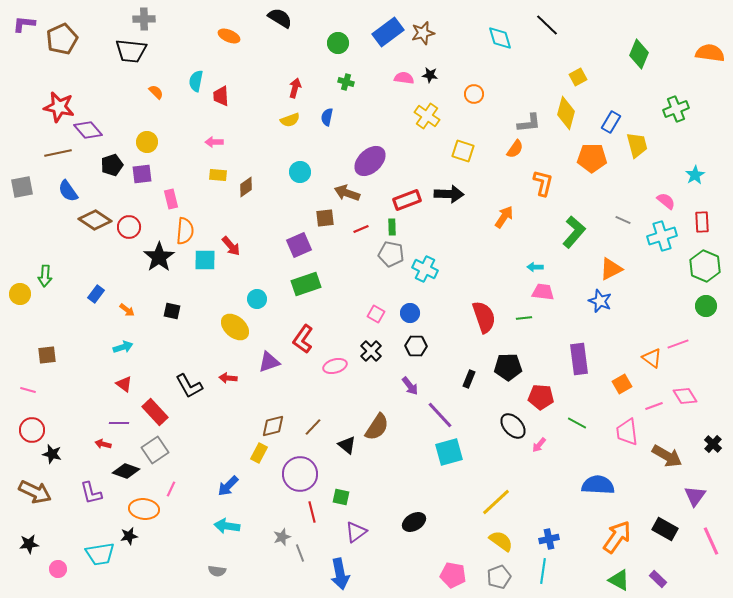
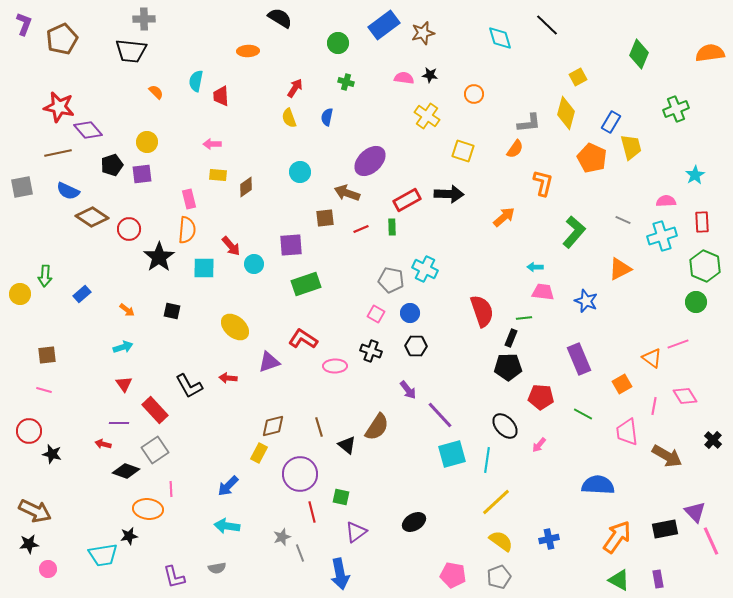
purple L-shape at (24, 24): rotated 105 degrees clockwise
blue rectangle at (388, 32): moved 4 px left, 7 px up
orange ellipse at (229, 36): moved 19 px right, 15 px down; rotated 25 degrees counterclockwise
orange semicircle at (710, 53): rotated 16 degrees counterclockwise
red arrow at (295, 88): rotated 18 degrees clockwise
yellow semicircle at (290, 120): moved 1 px left, 2 px up; rotated 90 degrees clockwise
pink arrow at (214, 142): moved 2 px left, 2 px down
yellow trapezoid at (637, 145): moved 6 px left, 2 px down
orange pentagon at (592, 158): rotated 24 degrees clockwise
blue semicircle at (68, 191): rotated 30 degrees counterclockwise
pink rectangle at (171, 199): moved 18 px right
red rectangle at (407, 200): rotated 8 degrees counterclockwise
pink semicircle at (666, 201): rotated 42 degrees counterclockwise
orange arrow at (504, 217): rotated 15 degrees clockwise
brown diamond at (95, 220): moved 3 px left, 3 px up
red circle at (129, 227): moved 2 px down
orange semicircle at (185, 231): moved 2 px right, 1 px up
purple square at (299, 245): moved 8 px left; rotated 20 degrees clockwise
gray pentagon at (391, 254): moved 26 px down
cyan square at (205, 260): moved 1 px left, 8 px down
orange triangle at (611, 269): moved 9 px right
blue rectangle at (96, 294): moved 14 px left; rotated 12 degrees clockwise
cyan circle at (257, 299): moved 3 px left, 35 px up
blue star at (600, 301): moved 14 px left
green circle at (706, 306): moved 10 px left, 4 px up
red semicircle at (484, 317): moved 2 px left, 6 px up
red L-shape at (303, 339): rotated 88 degrees clockwise
black cross at (371, 351): rotated 25 degrees counterclockwise
purple rectangle at (579, 359): rotated 16 degrees counterclockwise
pink ellipse at (335, 366): rotated 15 degrees clockwise
black rectangle at (469, 379): moved 42 px right, 41 px up
red triangle at (124, 384): rotated 18 degrees clockwise
purple arrow at (410, 386): moved 2 px left, 4 px down
pink line at (28, 390): moved 16 px right
pink line at (654, 406): rotated 60 degrees counterclockwise
red rectangle at (155, 412): moved 2 px up
green line at (577, 423): moved 6 px right, 9 px up
black ellipse at (513, 426): moved 8 px left
brown line at (313, 427): moved 6 px right; rotated 60 degrees counterclockwise
red circle at (32, 430): moved 3 px left, 1 px down
black cross at (713, 444): moved 4 px up
cyan square at (449, 452): moved 3 px right, 2 px down
pink line at (171, 489): rotated 28 degrees counterclockwise
brown arrow at (35, 492): moved 19 px down
purple L-shape at (91, 493): moved 83 px right, 84 px down
purple triangle at (695, 496): moved 16 px down; rotated 20 degrees counterclockwise
orange ellipse at (144, 509): moved 4 px right
black rectangle at (665, 529): rotated 40 degrees counterclockwise
cyan trapezoid at (100, 554): moved 3 px right, 1 px down
pink circle at (58, 569): moved 10 px left
gray semicircle at (217, 571): moved 3 px up; rotated 18 degrees counterclockwise
cyan line at (543, 571): moved 56 px left, 111 px up
purple rectangle at (658, 579): rotated 36 degrees clockwise
